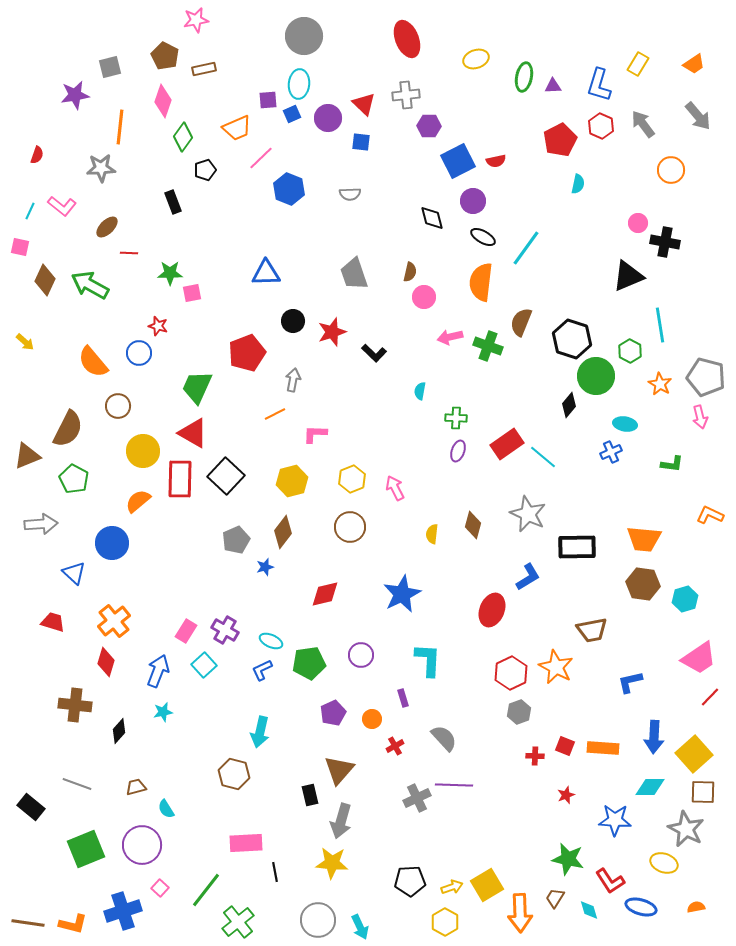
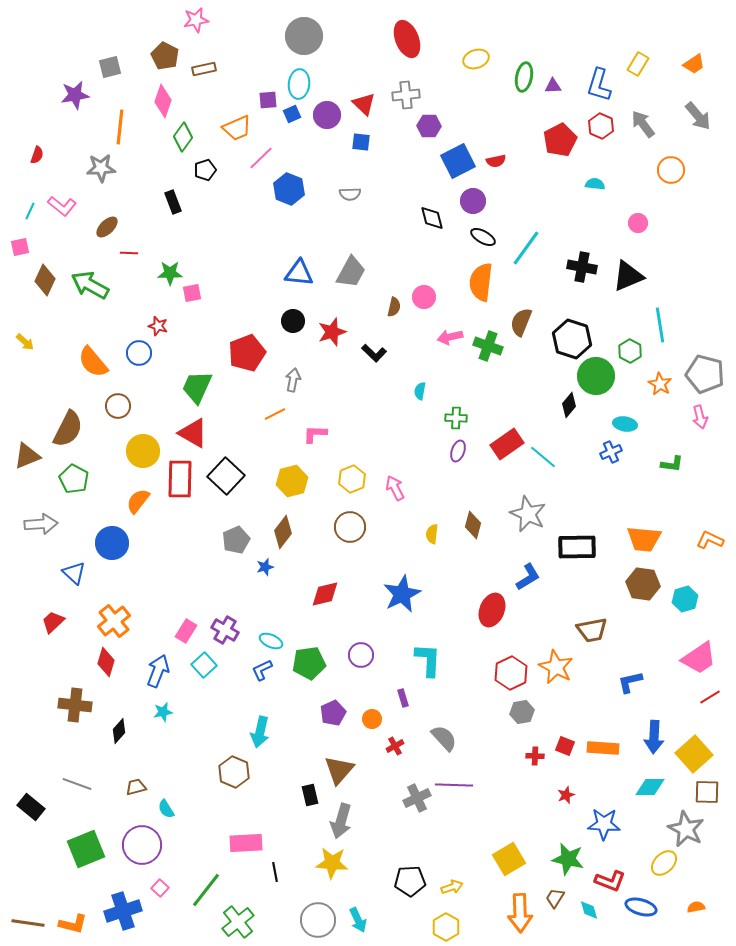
purple circle at (328, 118): moved 1 px left, 3 px up
cyan semicircle at (578, 184): moved 17 px right; rotated 96 degrees counterclockwise
black cross at (665, 242): moved 83 px left, 25 px down
pink square at (20, 247): rotated 24 degrees counterclockwise
brown semicircle at (410, 272): moved 16 px left, 35 px down
blue triangle at (266, 273): moved 33 px right; rotated 8 degrees clockwise
gray trapezoid at (354, 274): moved 3 px left, 2 px up; rotated 132 degrees counterclockwise
gray pentagon at (706, 377): moved 1 px left, 3 px up
orange semicircle at (138, 501): rotated 12 degrees counterclockwise
orange L-shape at (710, 515): moved 25 px down
red trapezoid at (53, 622): rotated 60 degrees counterclockwise
red line at (710, 697): rotated 15 degrees clockwise
gray hexagon at (519, 712): moved 3 px right; rotated 10 degrees clockwise
brown hexagon at (234, 774): moved 2 px up; rotated 8 degrees clockwise
brown square at (703, 792): moved 4 px right
blue star at (615, 820): moved 11 px left, 4 px down
yellow ellipse at (664, 863): rotated 64 degrees counterclockwise
red L-shape at (610, 881): rotated 36 degrees counterclockwise
yellow square at (487, 885): moved 22 px right, 26 px up
yellow hexagon at (445, 922): moved 1 px right, 5 px down
cyan arrow at (360, 927): moved 2 px left, 7 px up
